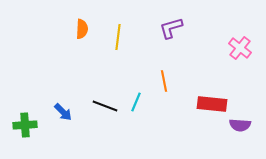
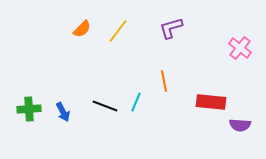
orange semicircle: rotated 42 degrees clockwise
yellow line: moved 6 px up; rotated 30 degrees clockwise
red rectangle: moved 1 px left, 2 px up
blue arrow: rotated 18 degrees clockwise
green cross: moved 4 px right, 16 px up
